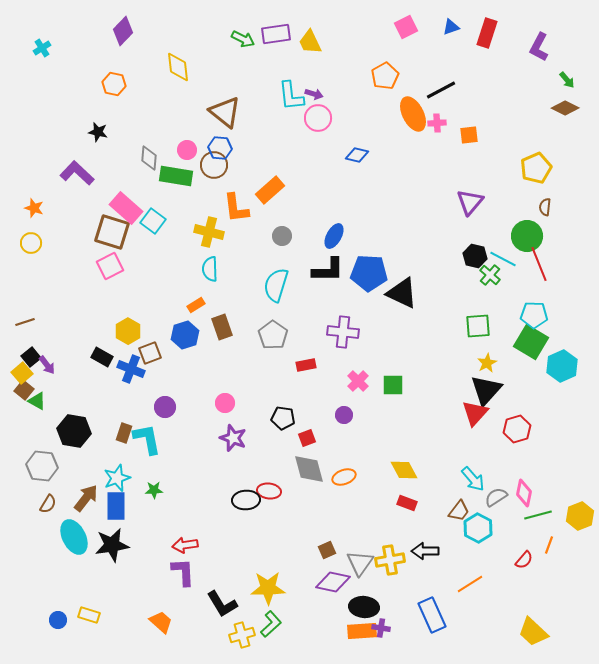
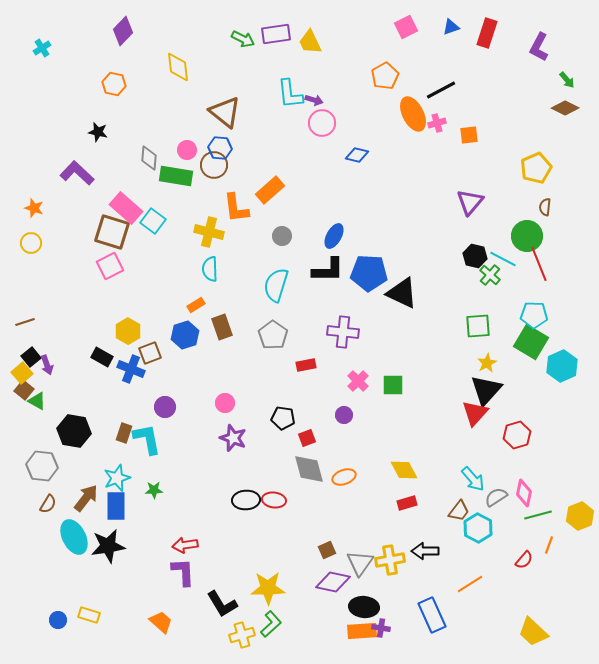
purple arrow at (314, 94): moved 6 px down
cyan L-shape at (291, 96): moved 1 px left, 2 px up
pink circle at (318, 118): moved 4 px right, 5 px down
pink cross at (437, 123): rotated 12 degrees counterclockwise
purple arrow at (47, 365): rotated 18 degrees clockwise
red hexagon at (517, 429): moved 6 px down
red ellipse at (269, 491): moved 5 px right, 9 px down
red rectangle at (407, 503): rotated 36 degrees counterclockwise
black star at (112, 545): moved 4 px left, 1 px down
